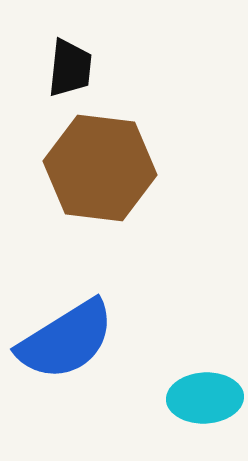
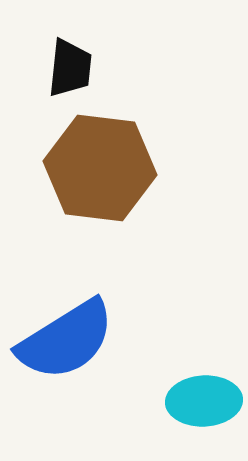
cyan ellipse: moved 1 px left, 3 px down
